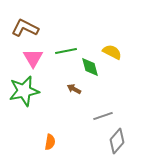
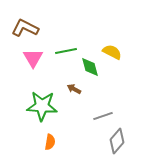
green star: moved 18 px right, 15 px down; rotated 16 degrees clockwise
